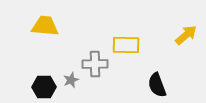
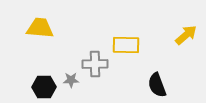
yellow trapezoid: moved 5 px left, 2 px down
gray star: rotated 21 degrees clockwise
